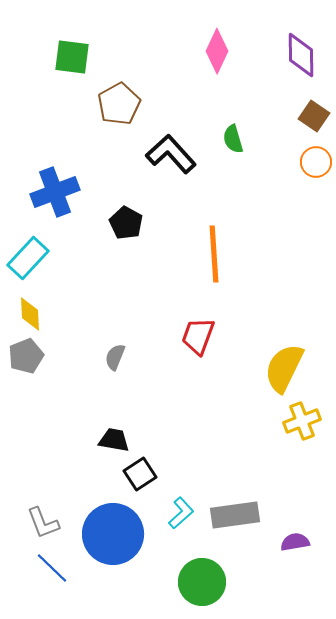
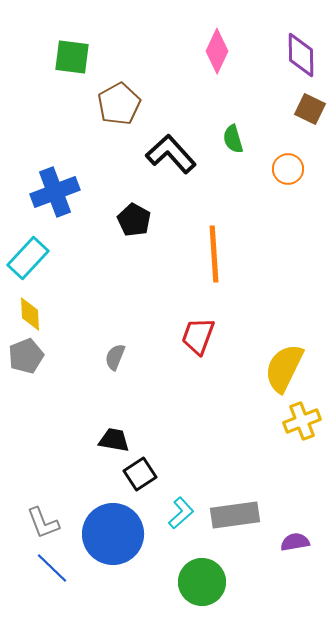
brown square: moved 4 px left, 7 px up; rotated 8 degrees counterclockwise
orange circle: moved 28 px left, 7 px down
black pentagon: moved 8 px right, 3 px up
